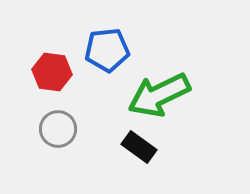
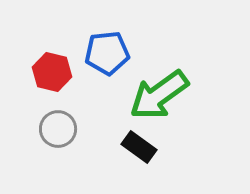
blue pentagon: moved 3 px down
red hexagon: rotated 6 degrees clockwise
green arrow: rotated 10 degrees counterclockwise
